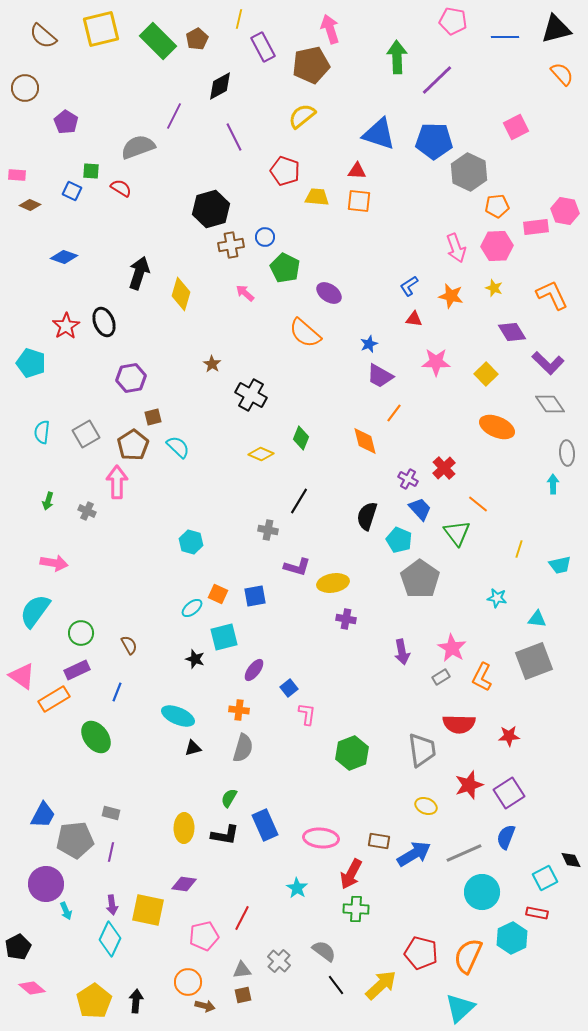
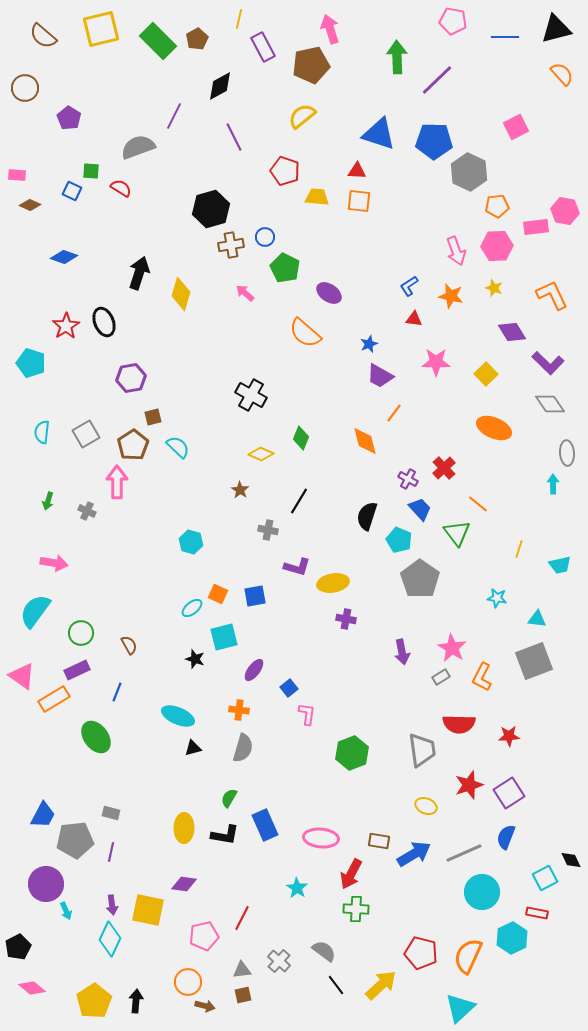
purple pentagon at (66, 122): moved 3 px right, 4 px up
pink arrow at (456, 248): moved 3 px down
brown star at (212, 364): moved 28 px right, 126 px down
orange ellipse at (497, 427): moved 3 px left, 1 px down
